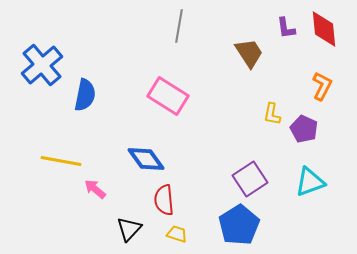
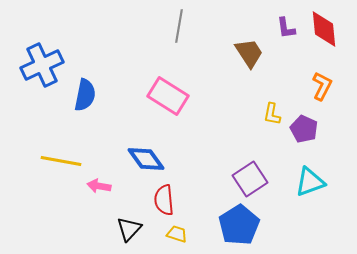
blue cross: rotated 15 degrees clockwise
pink arrow: moved 4 px right, 3 px up; rotated 30 degrees counterclockwise
